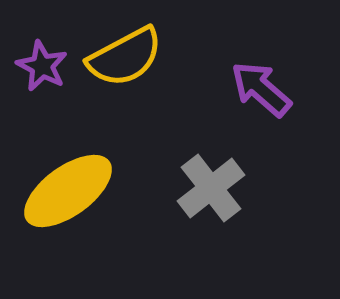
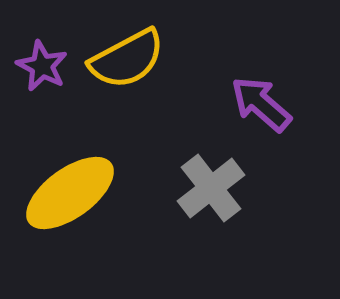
yellow semicircle: moved 2 px right, 2 px down
purple arrow: moved 15 px down
yellow ellipse: moved 2 px right, 2 px down
